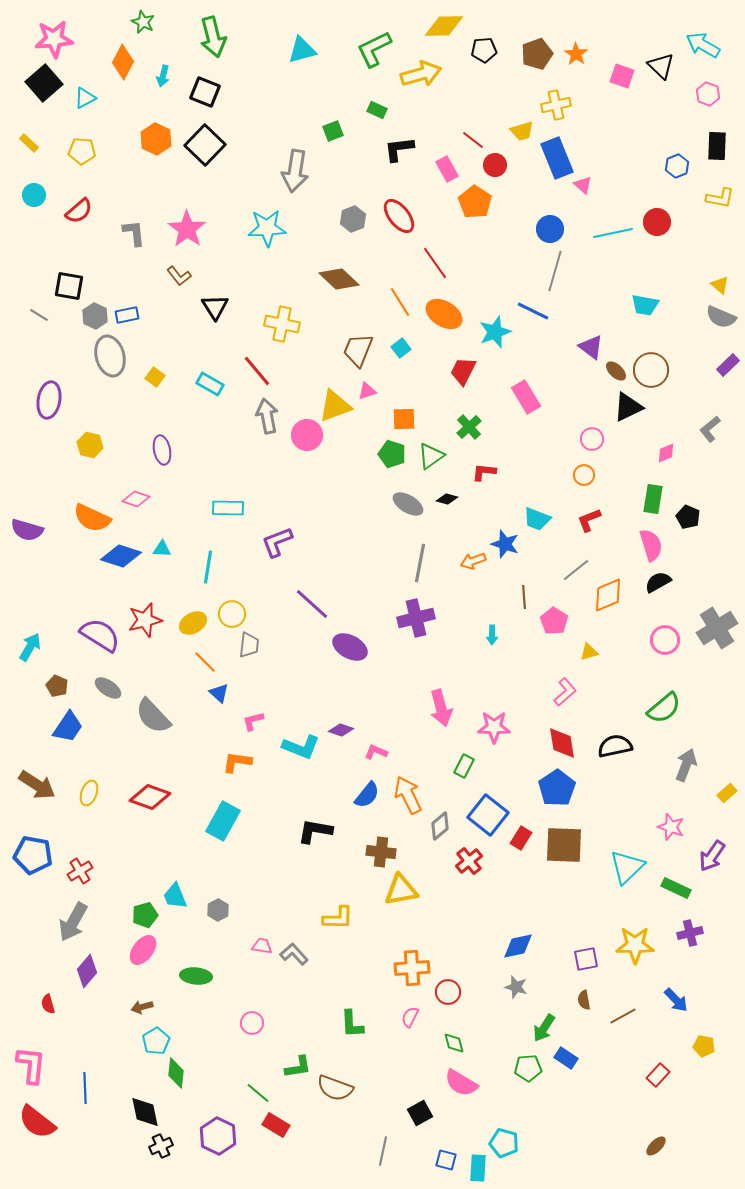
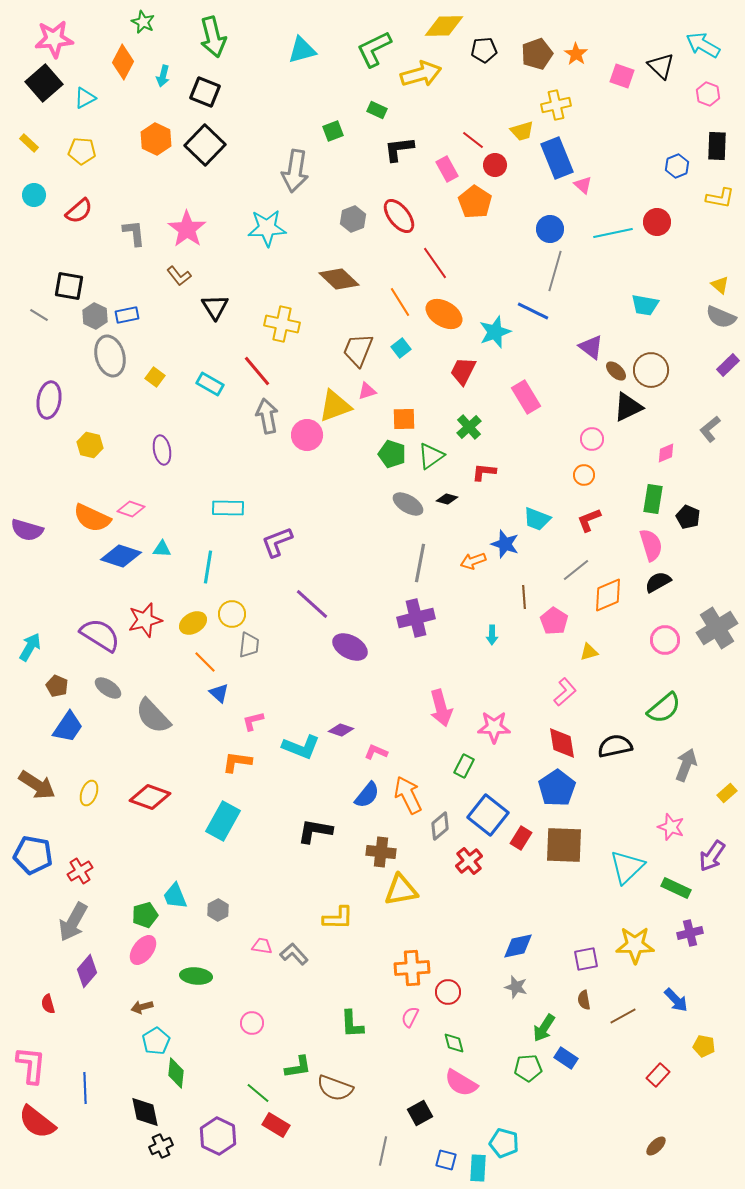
pink diamond at (136, 499): moved 5 px left, 10 px down
